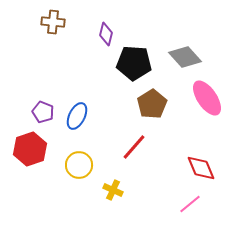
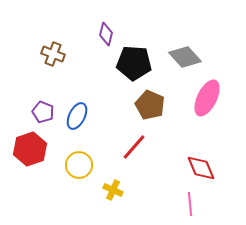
brown cross: moved 32 px down; rotated 15 degrees clockwise
pink ellipse: rotated 60 degrees clockwise
brown pentagon: moved 2 px left, 1 px down; rotated 16 degrees counterclockwise
pink line: rotated 55 degrees counterclockwise
